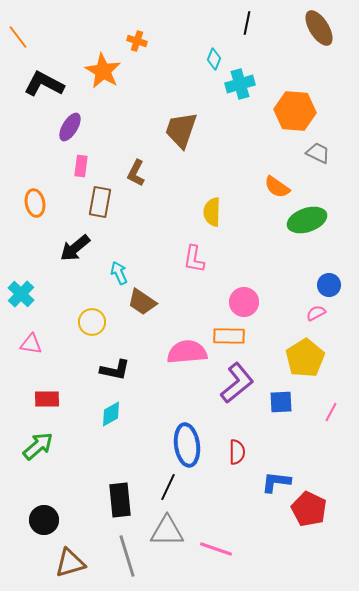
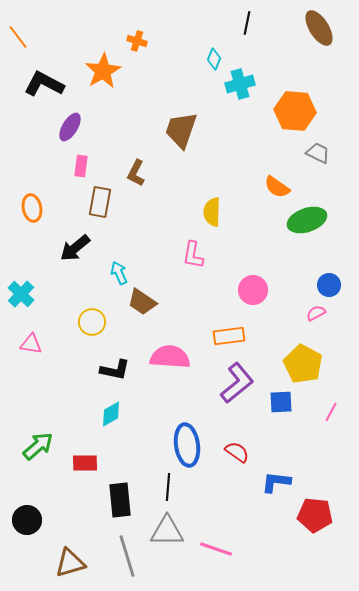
orange star at (103, 71): rotated 12 degrees clockwise
orange ellipse at (35, 203): moved 3 px left, 5 px down
pink L-shape at (194, 259): moved 1 px left, 4 px up
pink circle at (244, 302): moved 9 px right, 12 px up
orange rectangle at (229, 336): rotated 8 degrees counterclockwise
pink semicircle at (187, 352): moved 17 px left, 5 px down; rotated 9 degrees clockwise
yellow pentagon at (305, 358): moved 2 px left, 6 px down; rotated 12 degrees counterclockwise
red rectangle at (47, 399): moved 38 px right, 64 px down
red semicircle at (237, 452): rotated 55 degrees counterclockwise
black line at (168, 487): rotated 20 degrees counterclockwise
red pentagon at (309, 509): moved 6 px right, 6 px down; rotated 20 degrees counterclockwise
black circle at (44, 520): moved 17 px left
